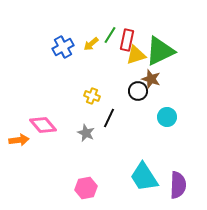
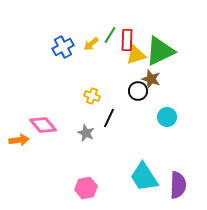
red rectangle: rotated 10 degrees counterclockwise
